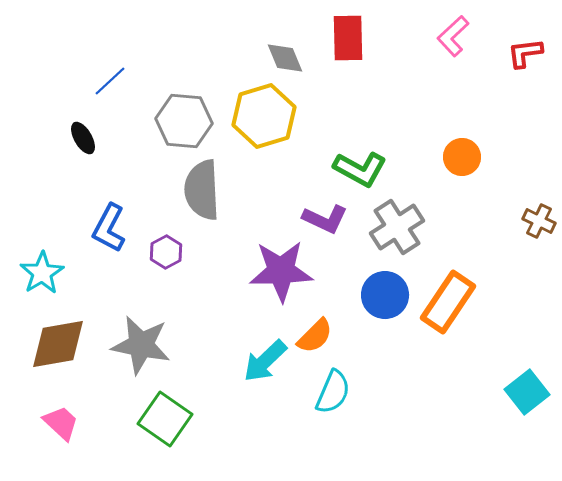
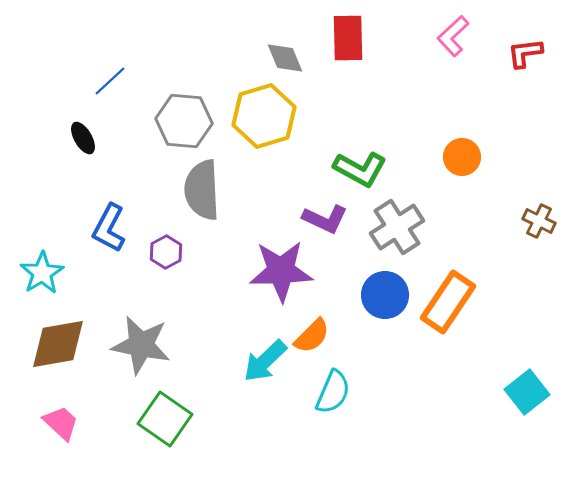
orange semicircle: moved 3 px left
